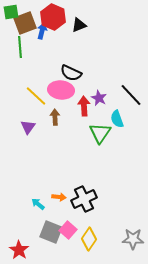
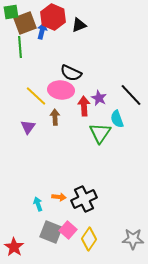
cyan arrow: rotated 32 degrees clockwise
red star: moved 5 px left, 3 px up
